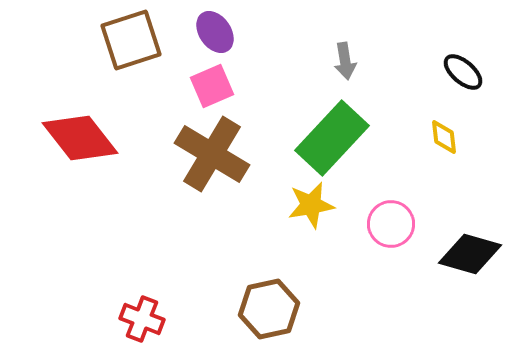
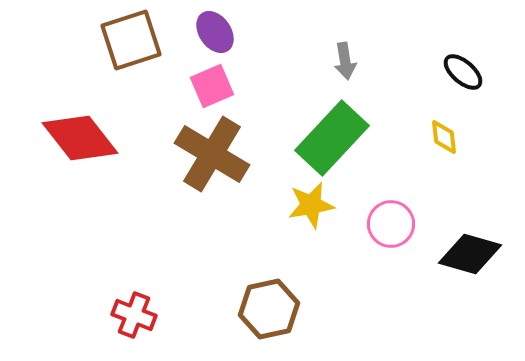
red cross: moved 8 px left, 4 px up
